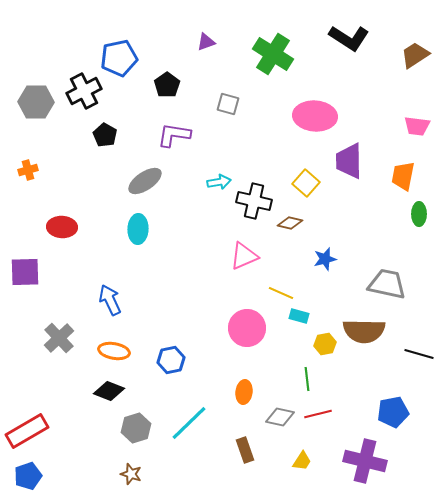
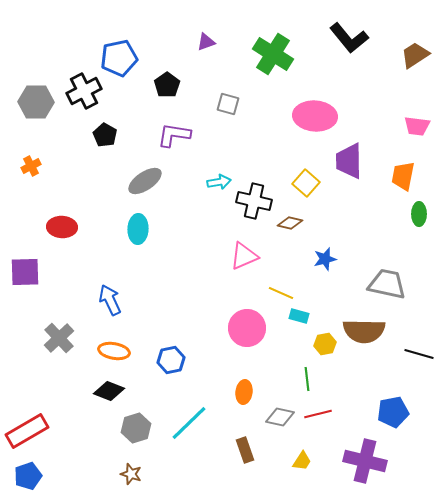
black L-shape at (349, 38): rotated 18 degrees clockwise
orange cross at (28, 170): moved 3 px right, 4 px up; rotated 12 degrees counterclockwise
